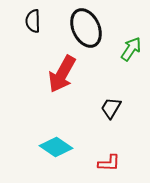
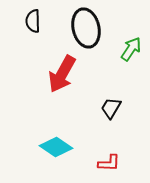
black ellipse: rotated 12 degrees clockwise
